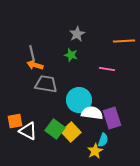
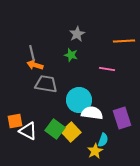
purple rectangle: moved 10 px right
